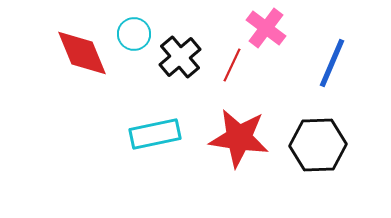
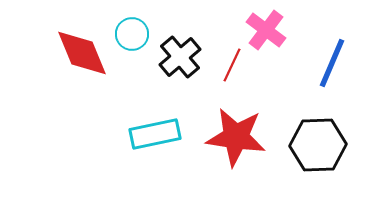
pink cross: moved 2 px down
cyan circle: moved 2 px left
red star: moved 3 px left, 1 px up
